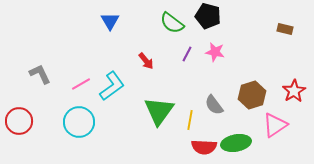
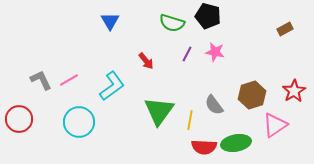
green semicircle: rotated 20 degrees counterclockwise
brown rectangle: rotated 42 degrees counterclockwise
gray L-shape: moved 1 px right, 6 px down
pink line: moved 12 px left, 4 px up
red circle: moved 2 px up
